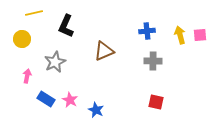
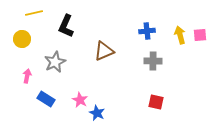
pink star: moved 10 px right
blue star: moved 1 px right, 3 px down
